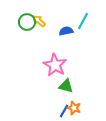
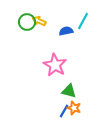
yellow arrow: rotated 16 degrees counterclockwise
green triangle: moved 3 px right, 5 px down
